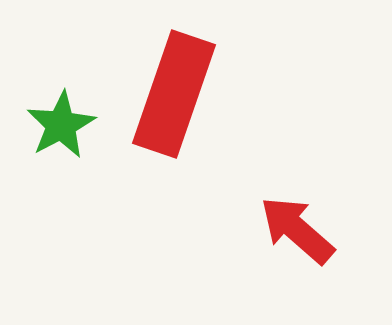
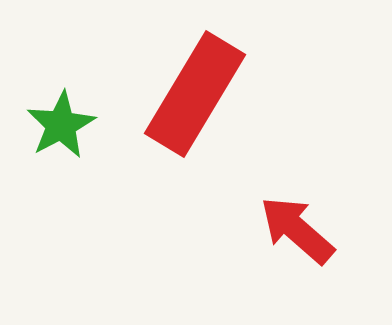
red rectangle: moved 21 px right; rotated 12 degrees clockwise
